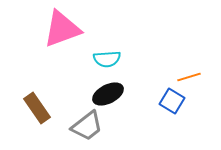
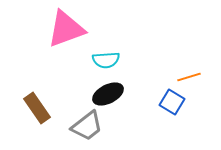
pink triangle: moved 4 px right
cyan semicircle: moved 1 px left, 1 px down
blue square: moved 1 px down
